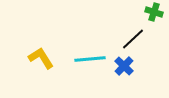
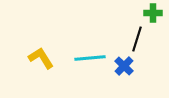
green cross: moved 1 px left, 1 px down; rotated 18 degrees counterclockwise
black line: moved 4 px right; rotated 30 degrees counterclockwise
cyan line: moved 1 px up
